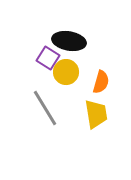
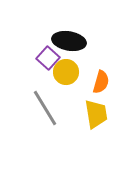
purple square: rotated 10 degrees clockwise
